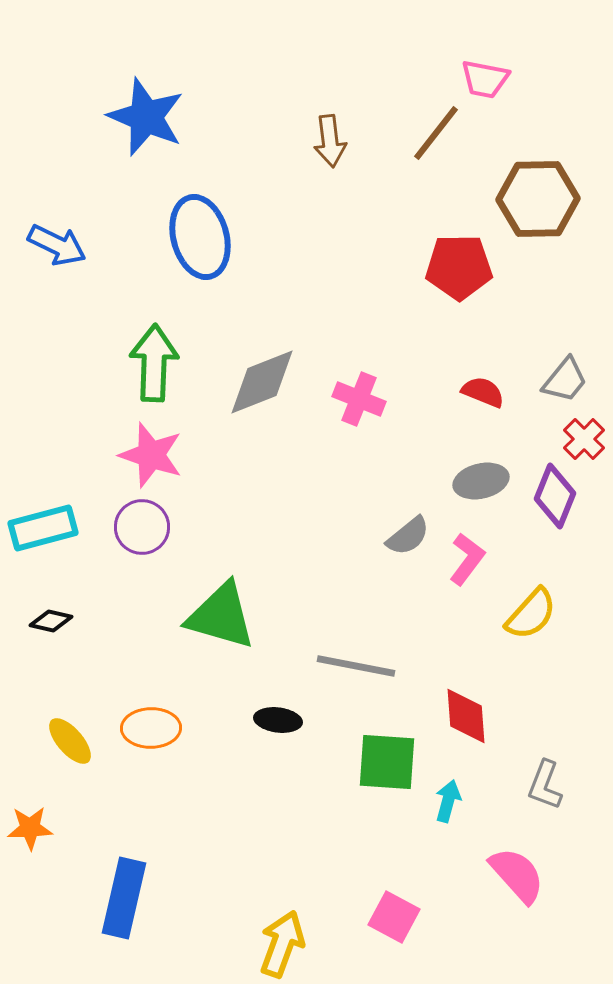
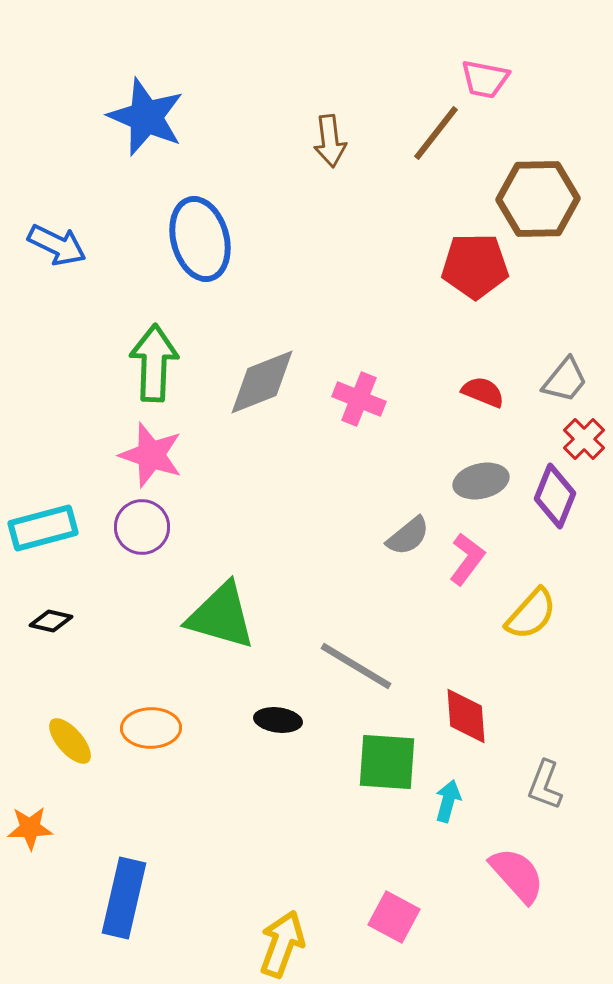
blue ellipse: moved 2 px down
red pentagon: moved 16 px right, 1 px up
gray line: rotated 20 degrees clockwise
